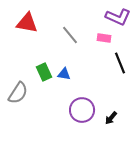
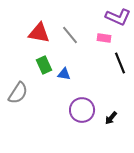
red triangle: moved 12 px right, 10 px down
green rectangle: moved 7 px up
